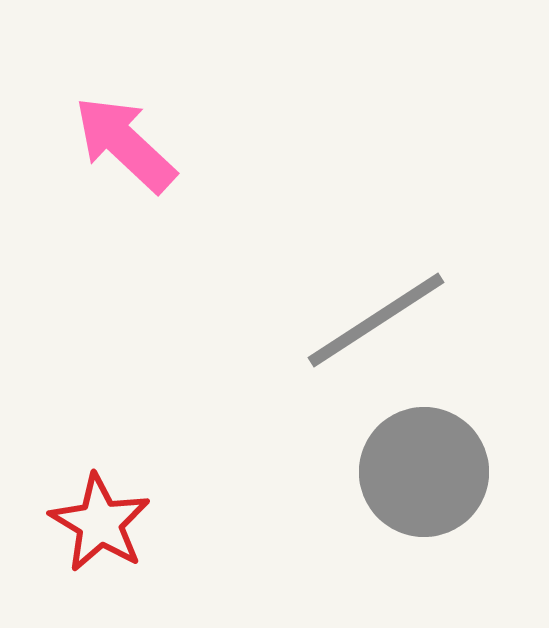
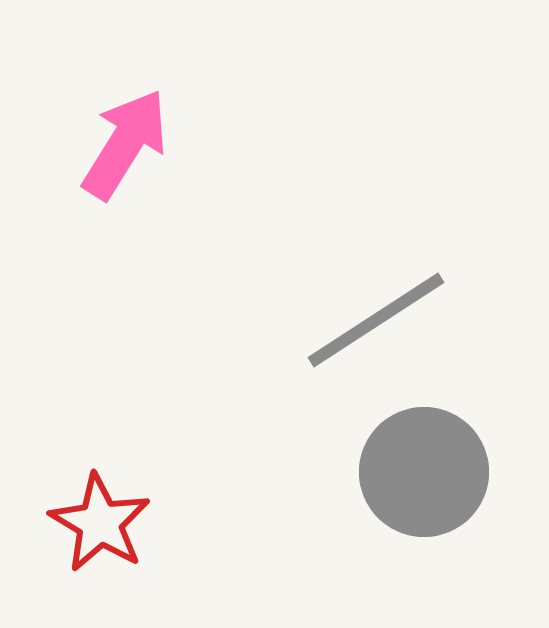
pink arrow: rotated 79 degrees clockwise
